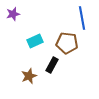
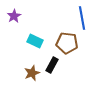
purple star: moved 1 px right, 2 px down; rotated 16 degrees counterclockwise
cyan rectangle: rotated 49 degrees clockwise
brown star: moved 3 px right, 3 px up
